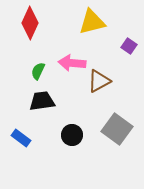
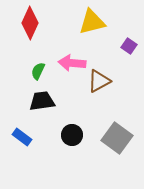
gray square: moved 9 px down
blue rectangle: moved 1 px right, 1 px up
